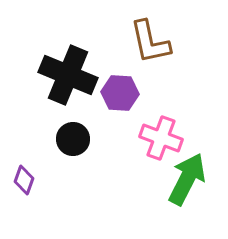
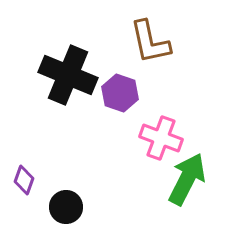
purple hexagon: rotated 15 degrees clockwise
black circle: moved 7 px left, 68 px down
